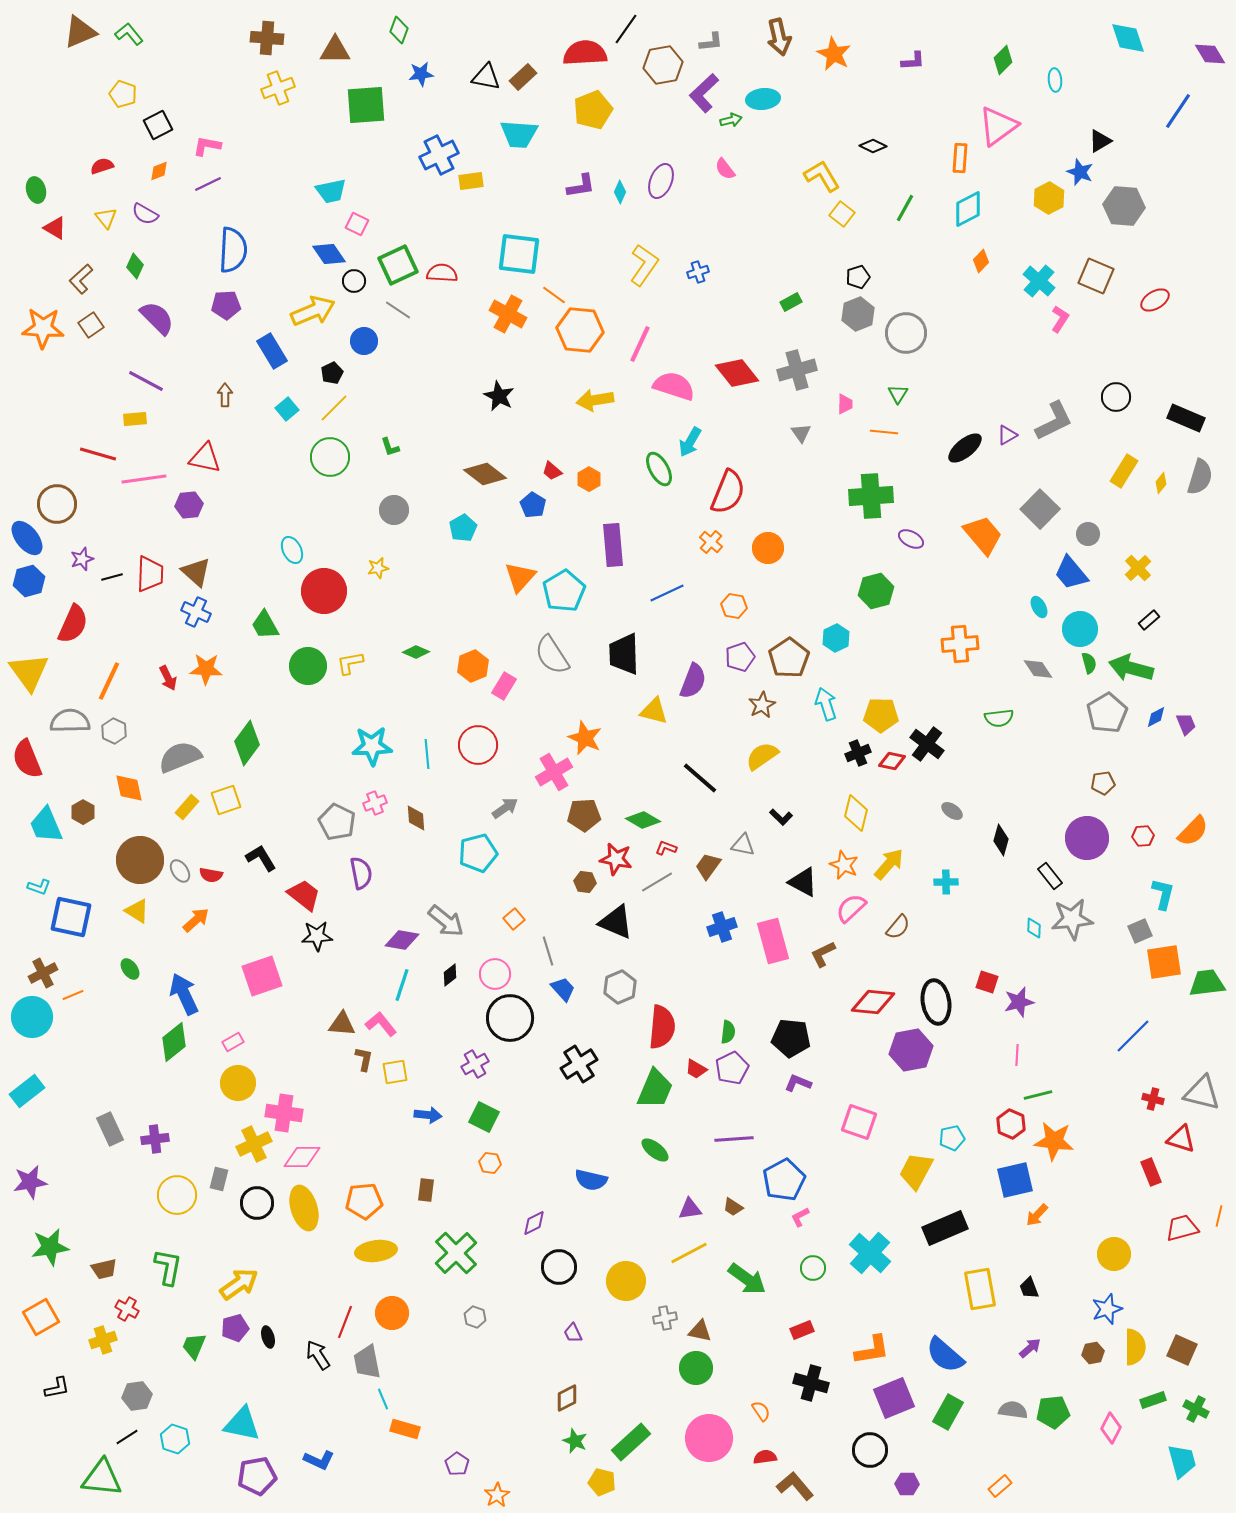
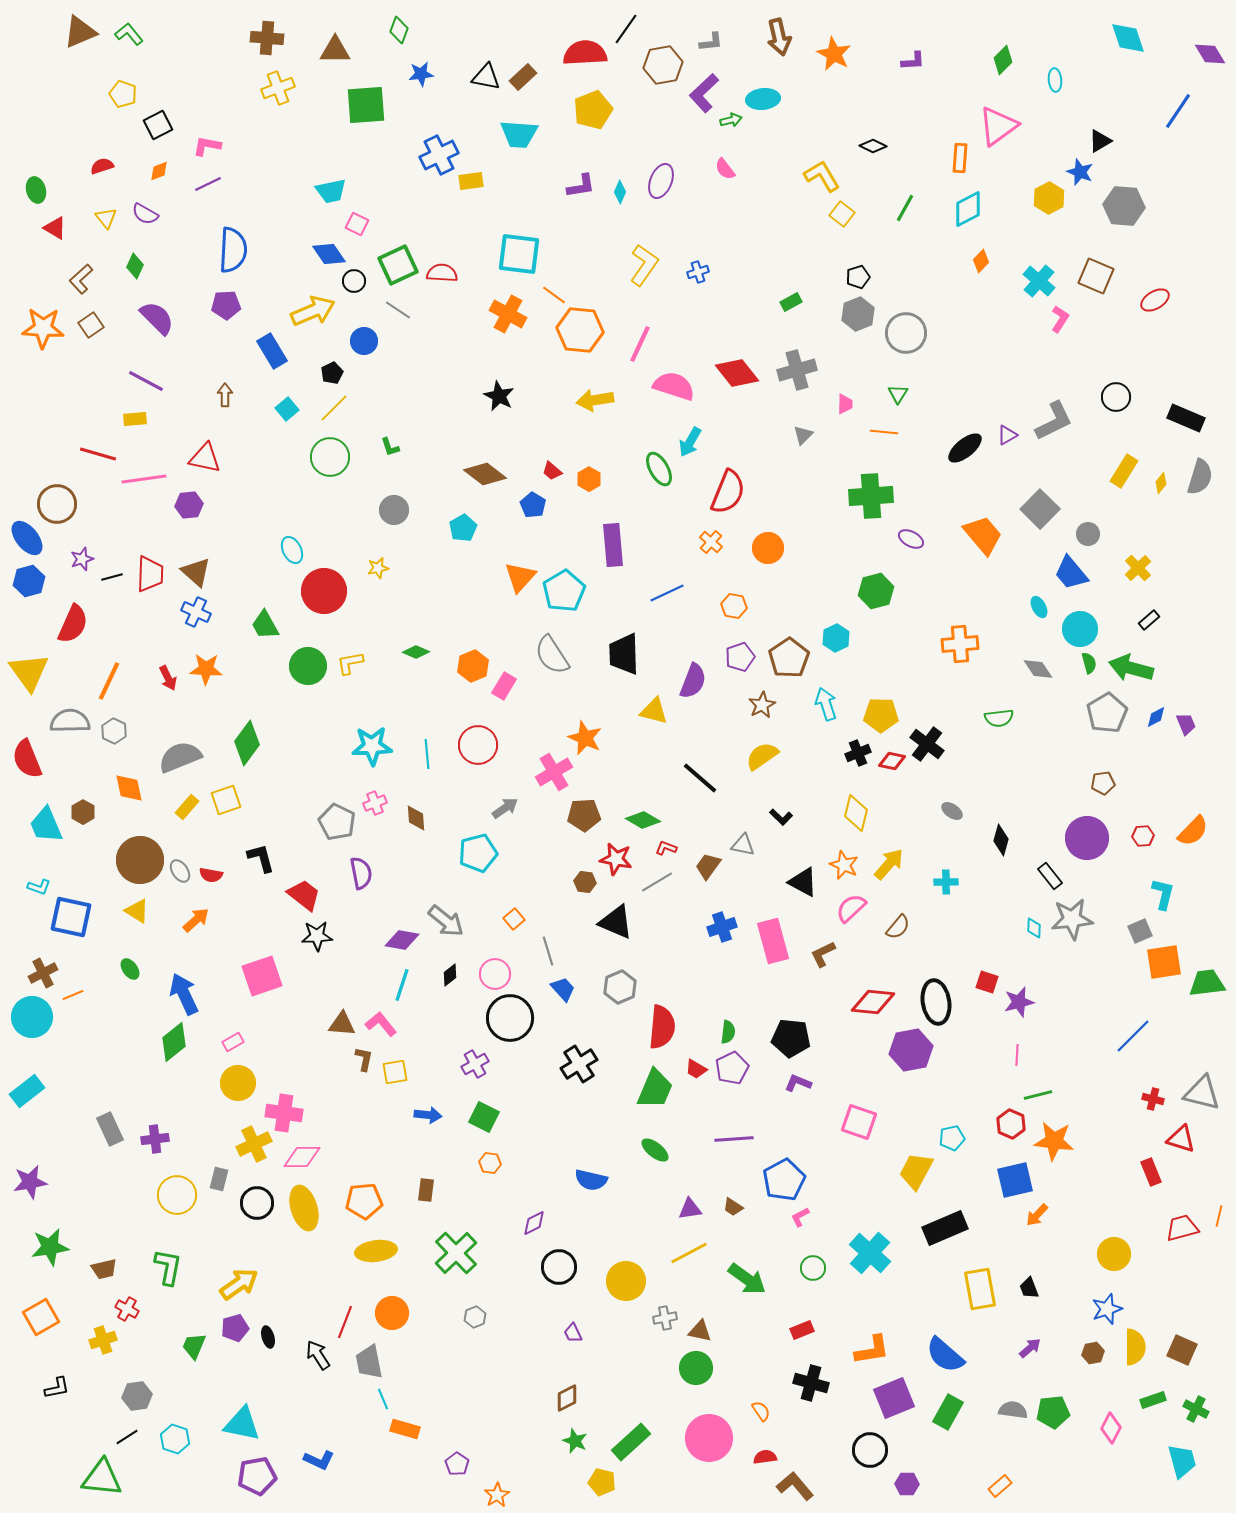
gray triangle at (801, 433): moved 2 px right, 2 px down; rotated 20 degrees clockwise
black L-shape at (261, 858): rotated 16 degrees clockwise
gray hexagon at (475, 1317): rotated 20 degrees clockwise
gray trapezoid at (367, 1362): moved 2 px right
